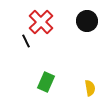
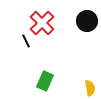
red cross: moved 1 px right, 1 px down
green rectangle: moved 1 px left, 1 px up
